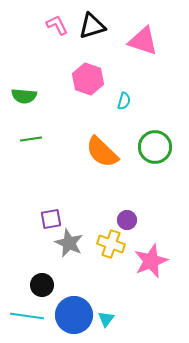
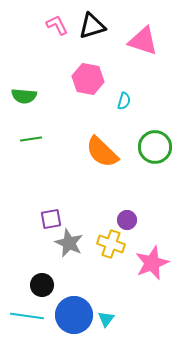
pink hexagon: rotated 8 degrees counterclockwise
pink star: moved 1 px right, 2 px down
